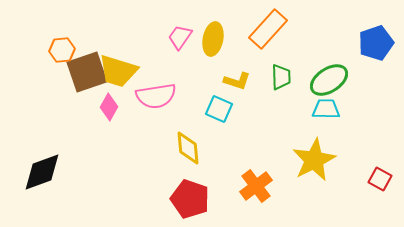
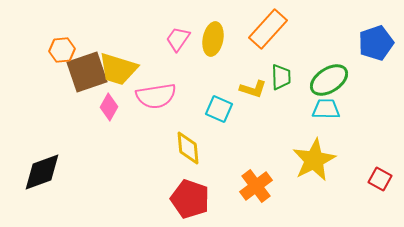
pink trapezoid: moved 2 px left, 2 px down
yellow trapezoid: moved 2 px up
yellow L-shape: moved 16 px right, 8 px down
